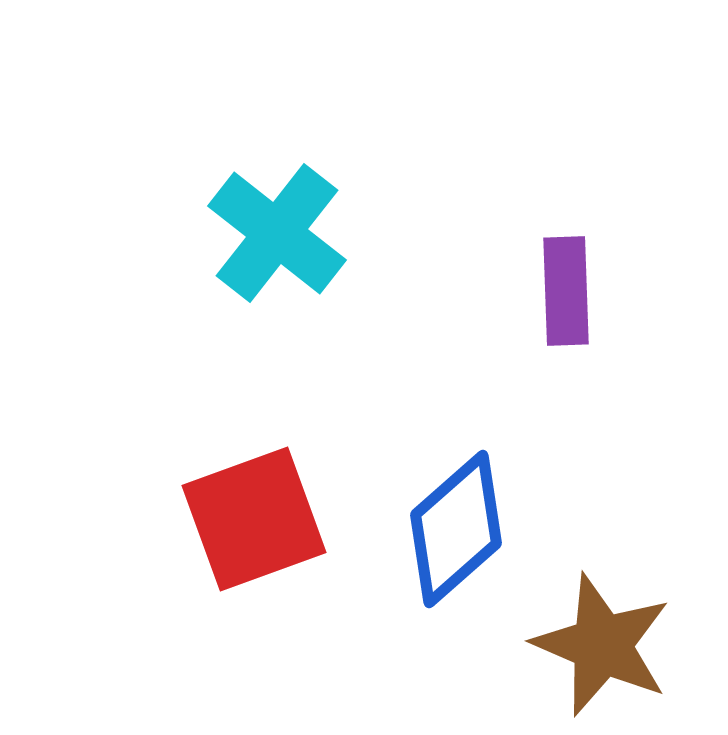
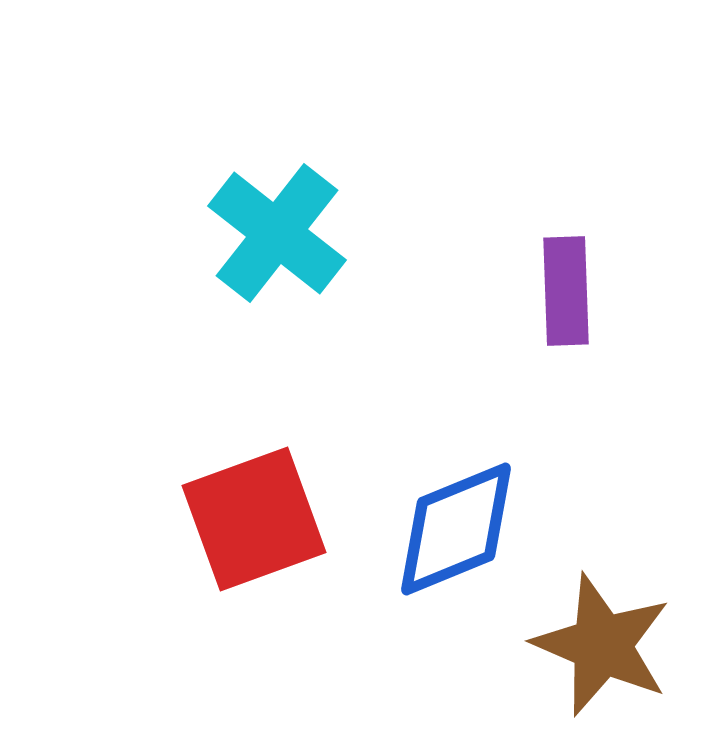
blue diamond: rotated 19 degrees clockwise
